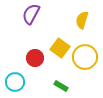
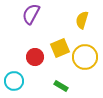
yellow square: rotated 30 degrees clockwise
red circle: moved 1 px up
cyan circle: moved 1 px left, 1 px up
